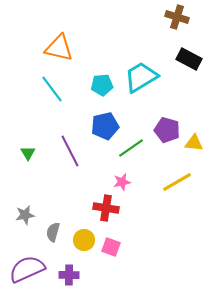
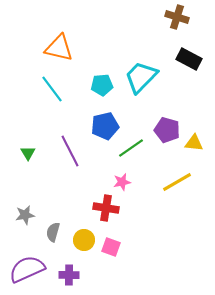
cyan trapezoid: rotated 15 degrees counterclockwise
